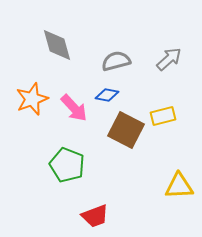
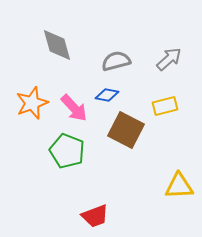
orange star: moved 4 px down
yellow rectangle: moved 2 px right, 10 px up
green pentagon: moved 14 px up
